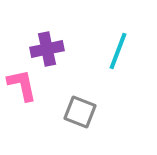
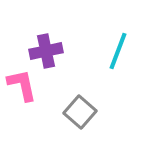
purple cross: moved 1 px left, 2 px down
gray square: rotated 20 degrees clockwise
